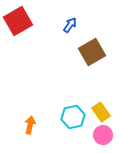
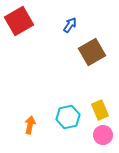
red square: moved 1 px right
yellow rectangle: moved 1 px left, 2 px up; rotated 12 degrees clockwise
cyan hexagon: moved 5 px left
